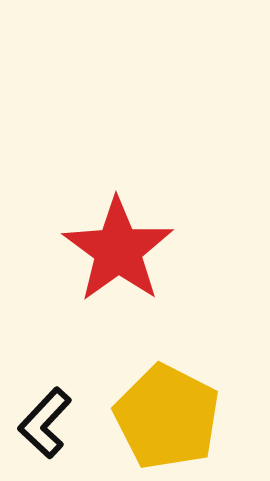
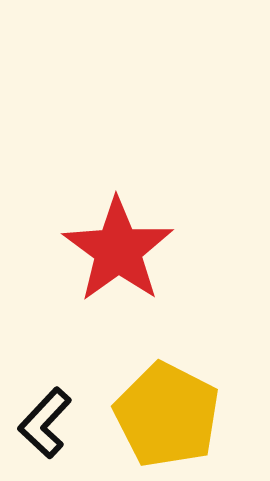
yellow pentagon: moved 2 px up
